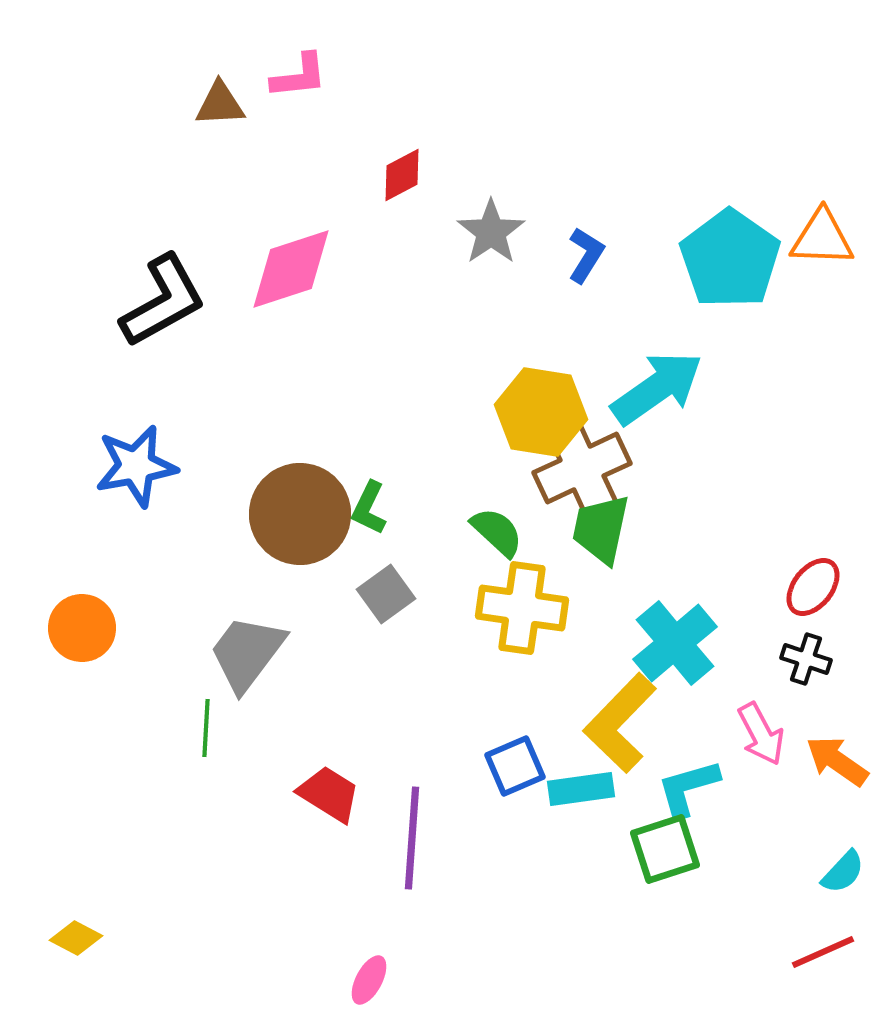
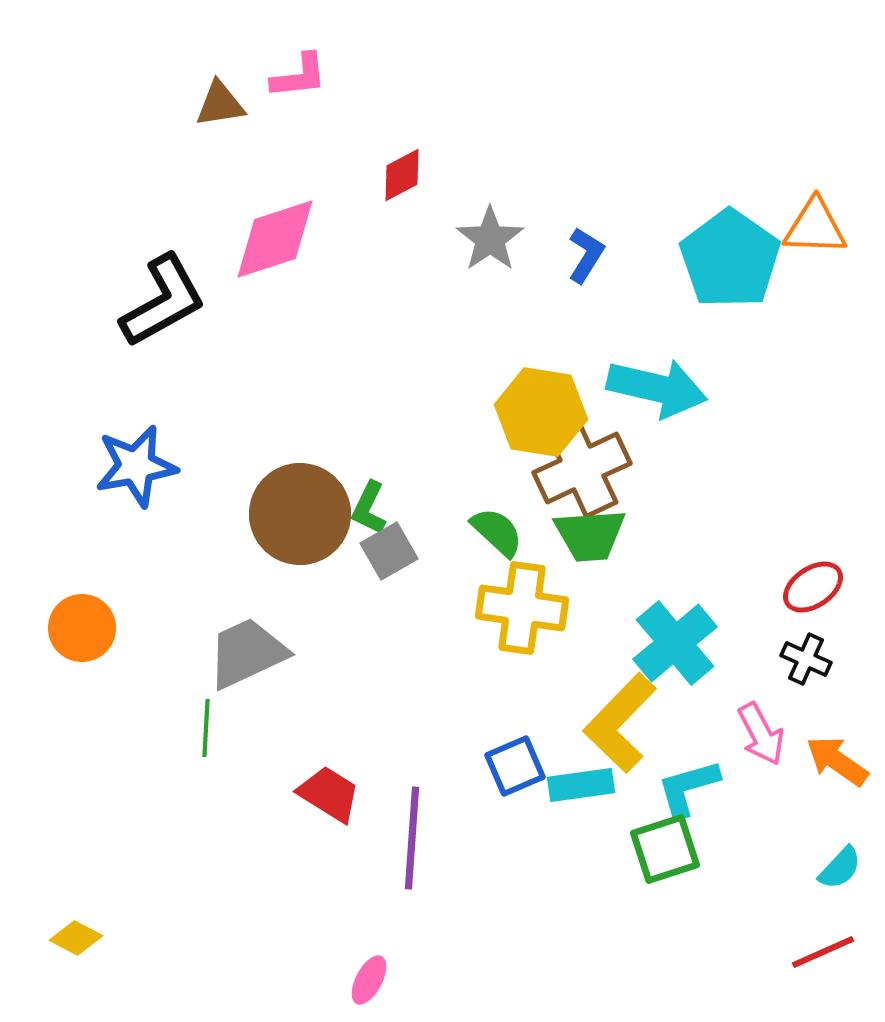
brown triangle: rotated 6 degrees counterclockwise
gray star: moved 1 px left, 7 px down
orange triangle: moved 7 px left, 11 px up
pink diamond: moved 16 px left, 30 px up
cyan arrow: rotated 48 degrees clockwise
green trapezoid: moved 11 px left, 6 px down; rotated 106 degrees counterclockwise
red ellipse: rotated 18 degrees clockwise
gray square: moved 3 px right, 43 px up; rotated 6 degrees clockwise
gray trapezoid: rotated 28 degrees clockwise
black cross: rotated 6 degrees clockwise
cyan rectangle: moved 4 px up
cyan semicircle: moved 3 px left, 4 px up
